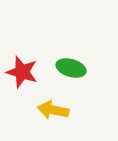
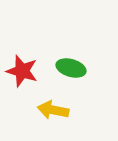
red star: moved 1 px up
